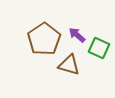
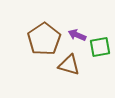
purple arrow: rotated 18 degrees counterclockwise
green square: moved 1 px right, 1 px up; rotated 35 degrees counterclockwise
